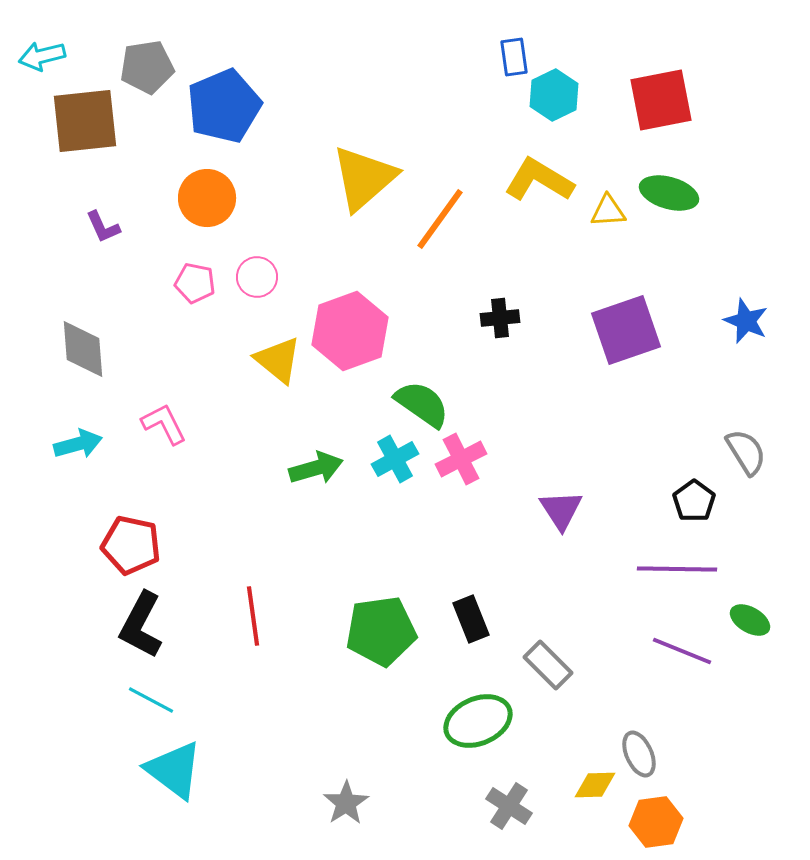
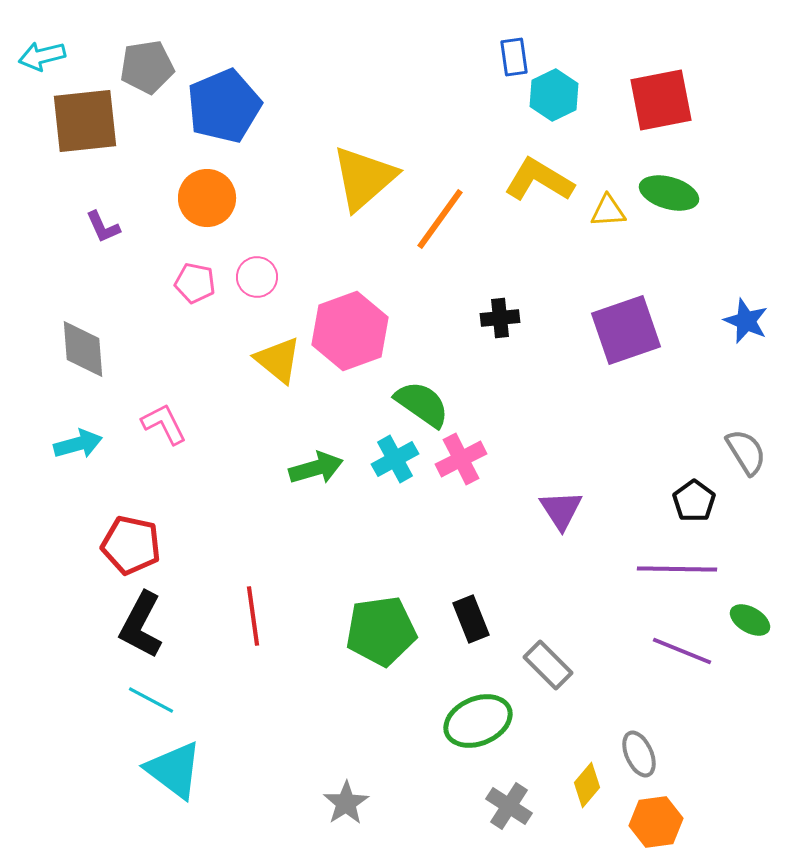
yellow diamond at (595, 785): moved 8 px left; rotated 48 degrees counterclockwise
